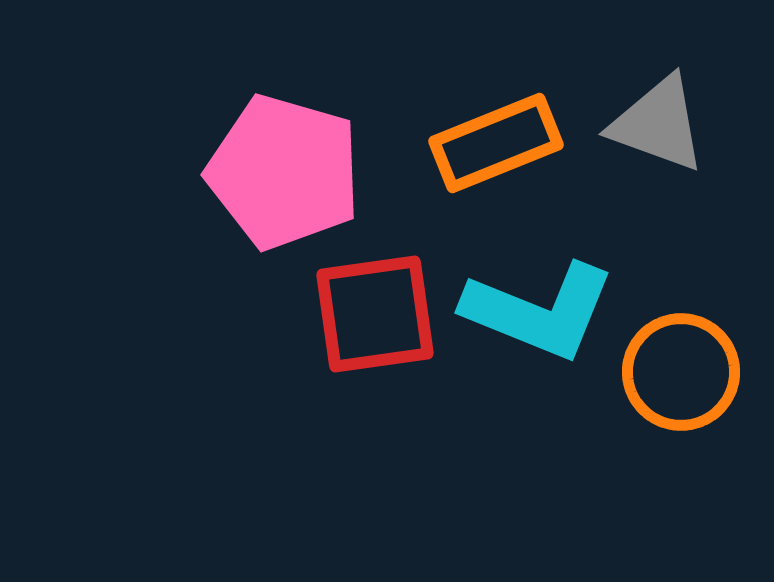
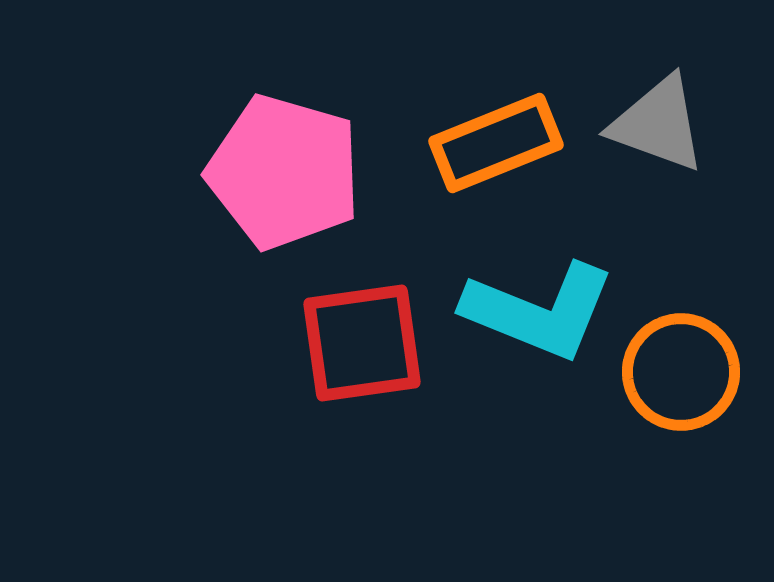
red square: moved 13 px left, 29 px down
